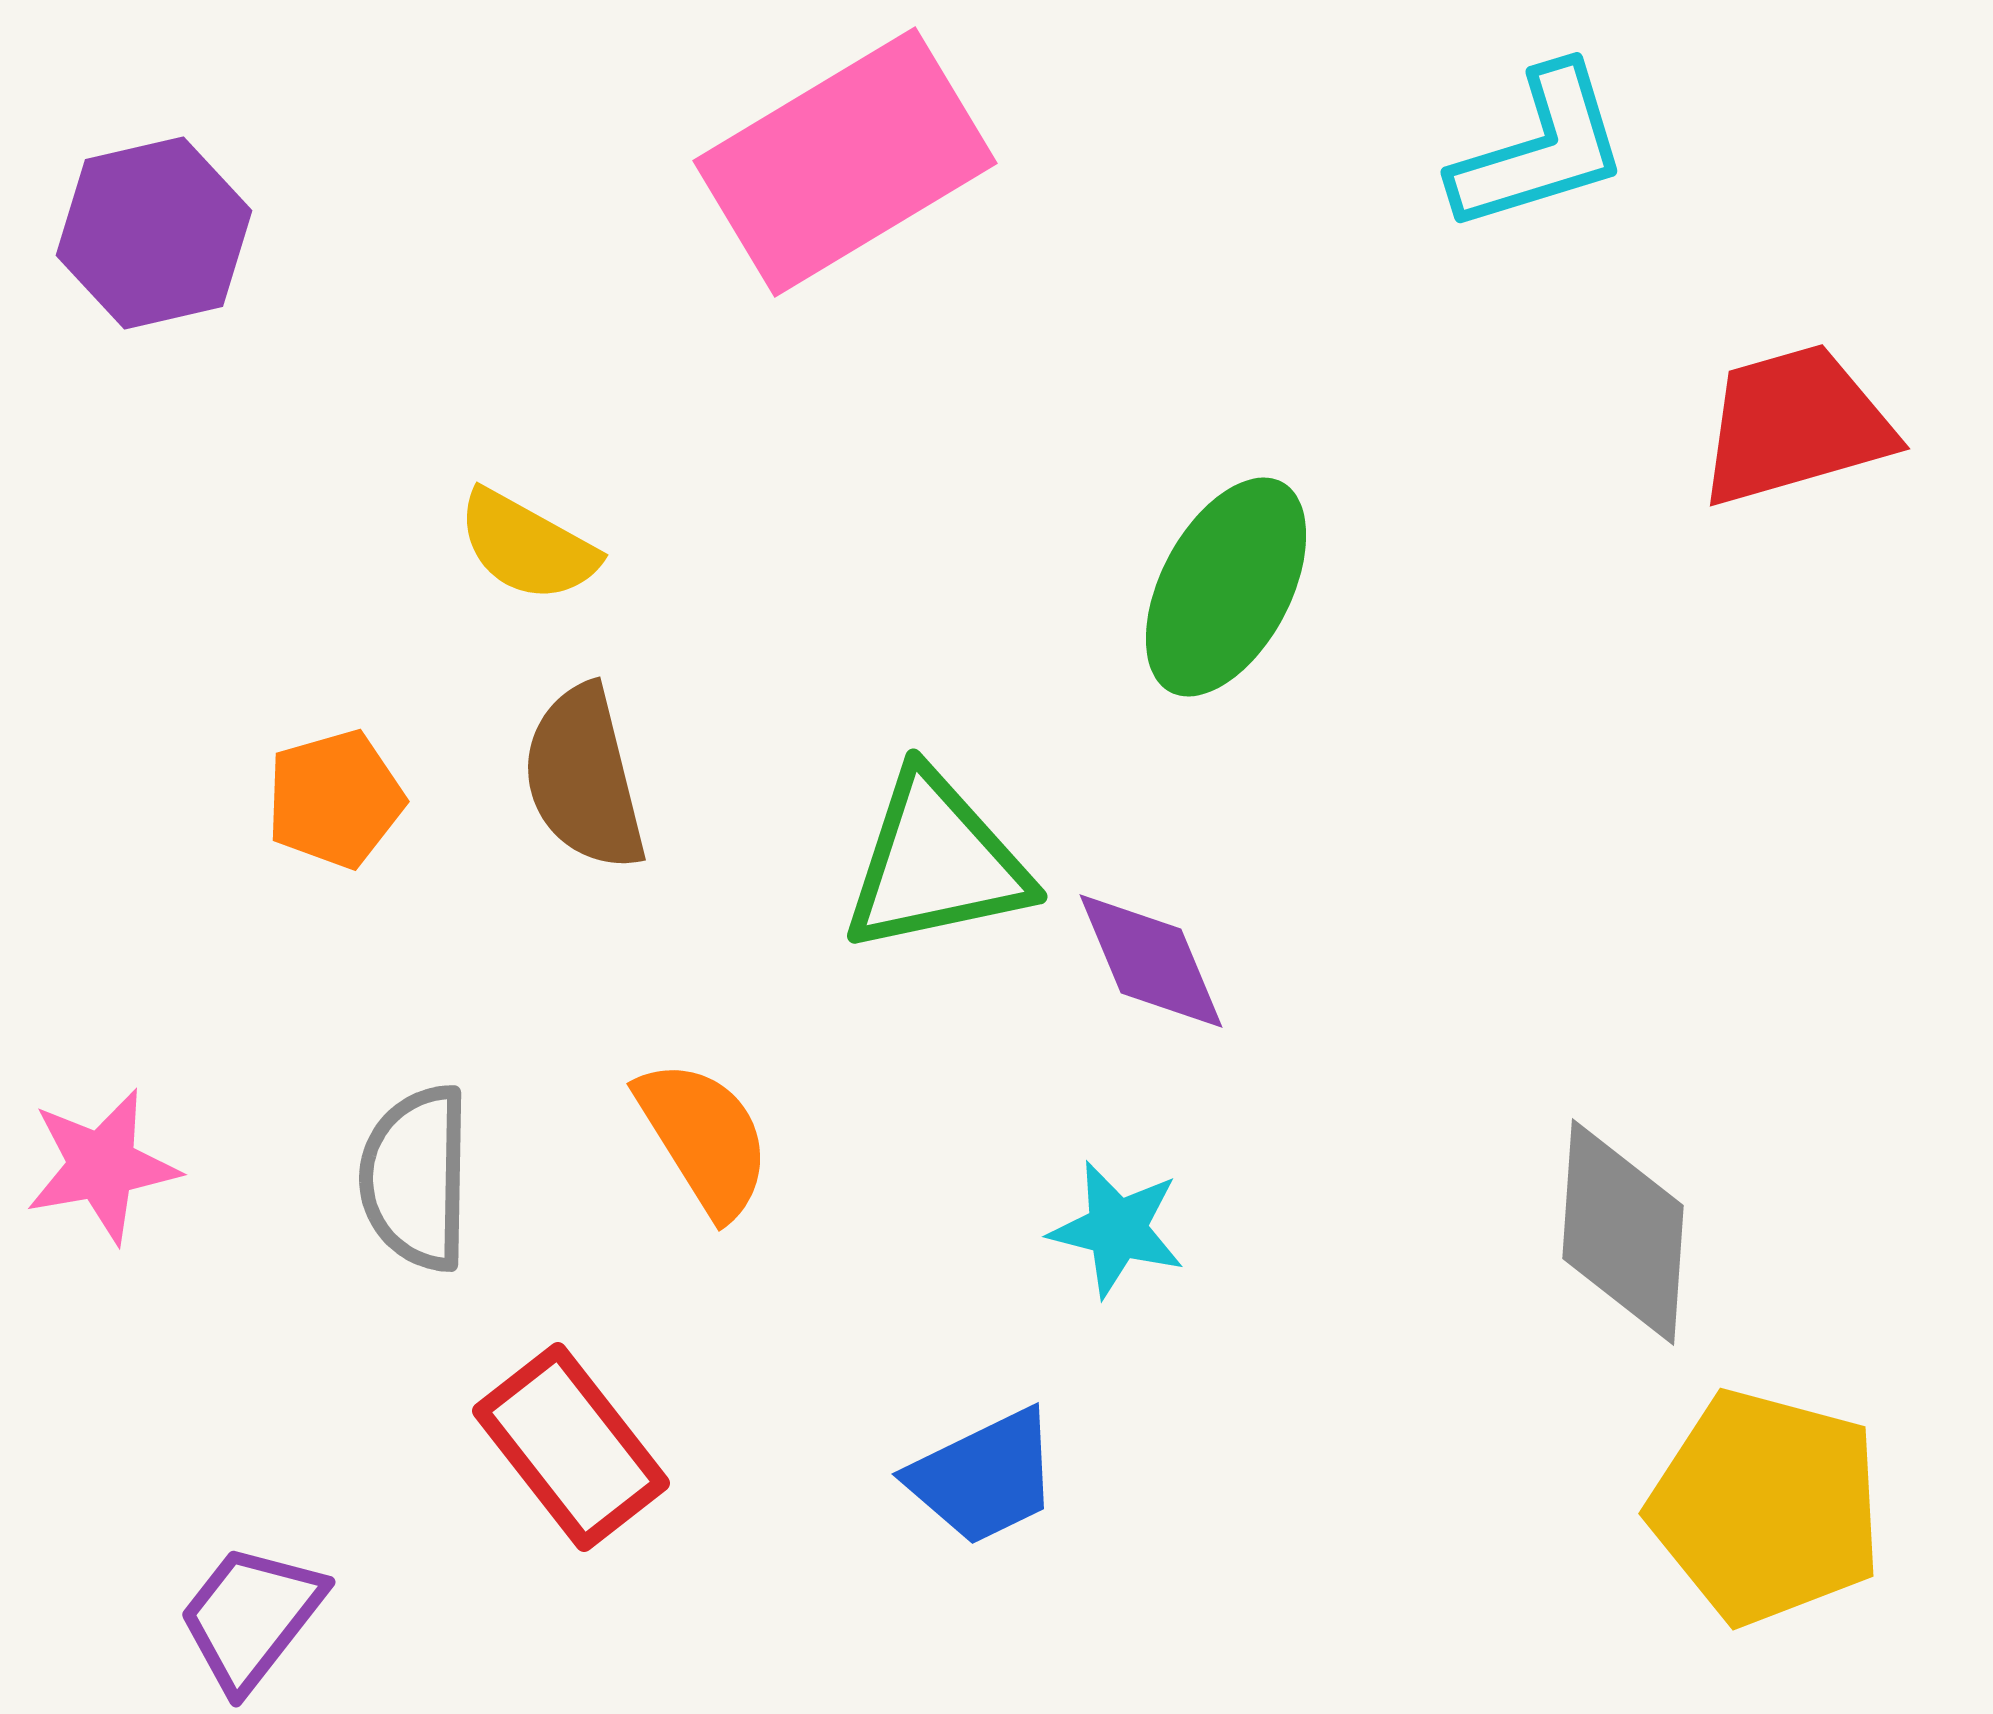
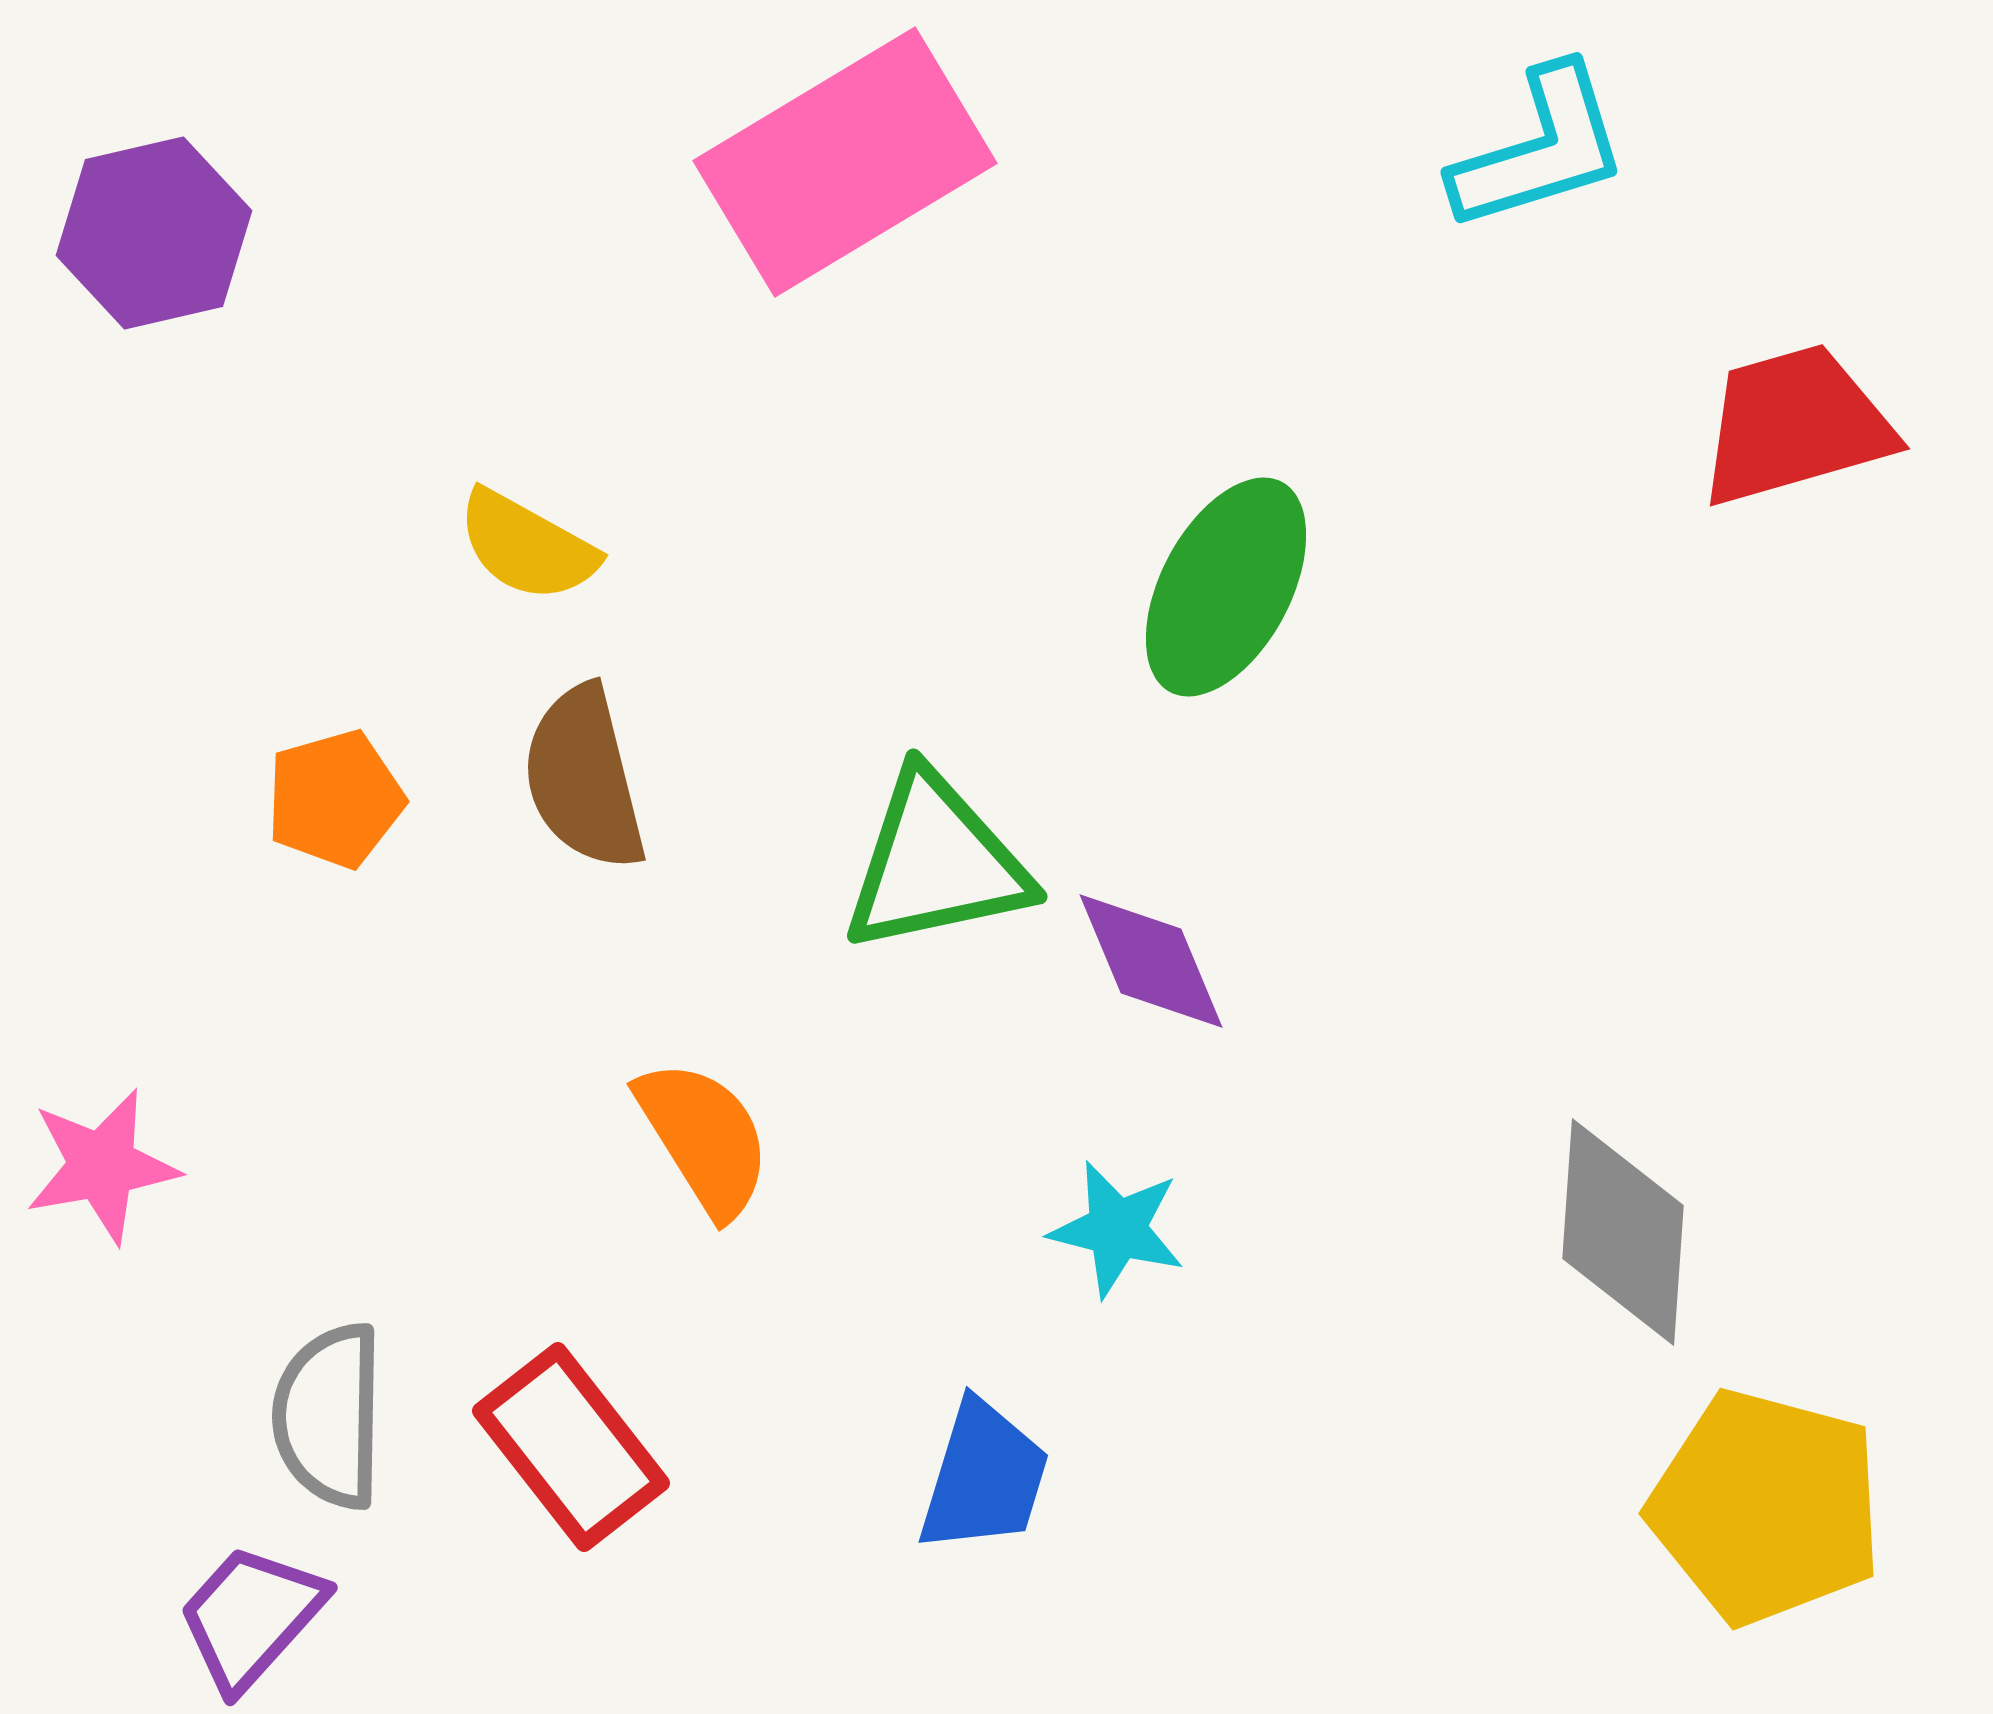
gray semicircle: moved 87 px left, 238 px down
blue trapezoid: rotated 47 degrees counterclockwise
purple trapezoid: rotated 4 degrees clockwise
